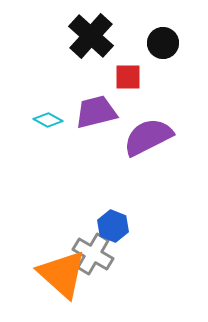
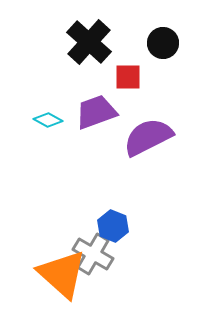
black cross: moved 2 px left, 6 px down
purple trapezoid: rotated 6 degrees counterclockwise
